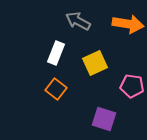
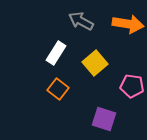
gray arrow: moved 3 px right
white rectangle: rotated 10 degrees clockwise
yellow square: rotated 15 degrees counterclockwise
orange square: moved 2 px right
